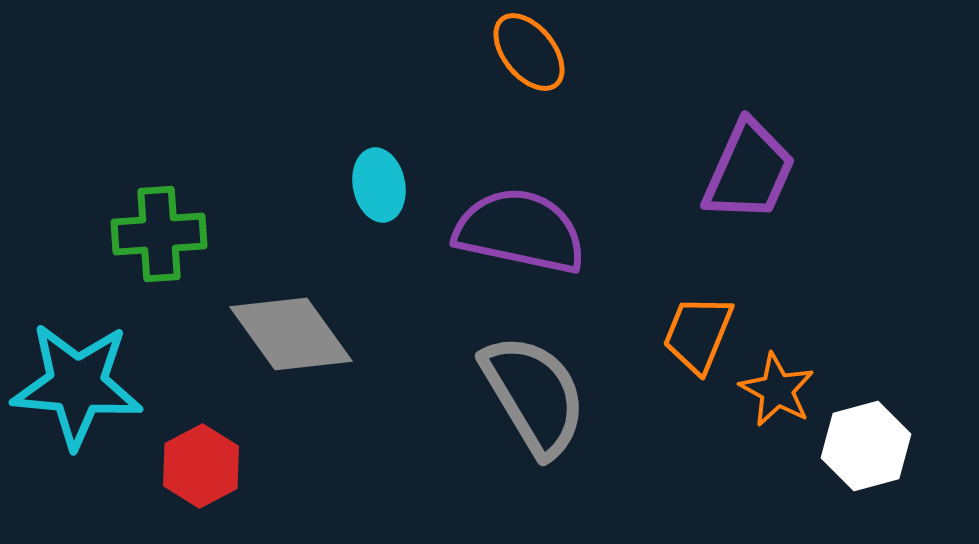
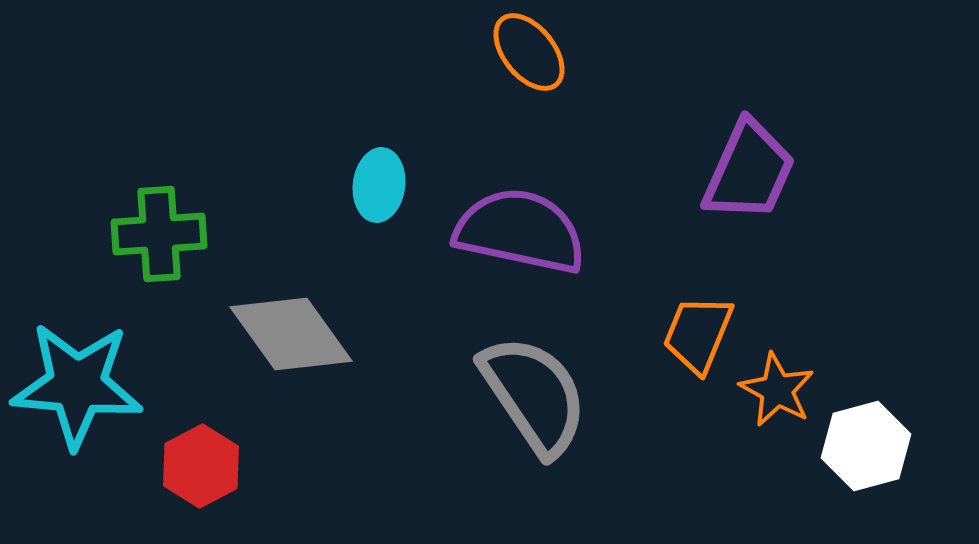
cyan ellipse: rotated 18 degrees clockwise
gray semicircle: rotated 3 degrees counterclockwise
